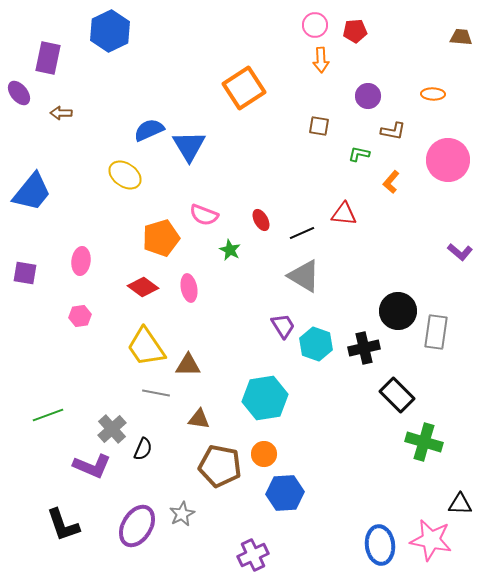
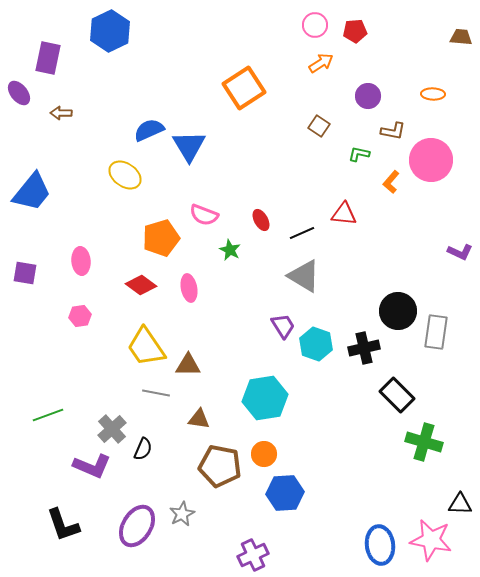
orange arrow at (321, 60): moved 3 px down; rotated 120 degrees counterclockwise
brown square at (319, 126): rotated 25 degrees clockwise
pink circle at (448, 160): moved 17 px left
purple L-shape at (460, 252): rotated 15 degrees counterclockwise
pink ellipse at (81, 261): rotated 12 degrees counterclockwise
red diamond at (143, 287): moved 2 px left, 2 px up
